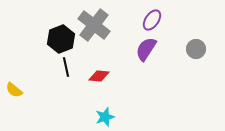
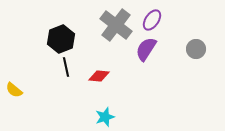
gray cross: moved 22 px right
